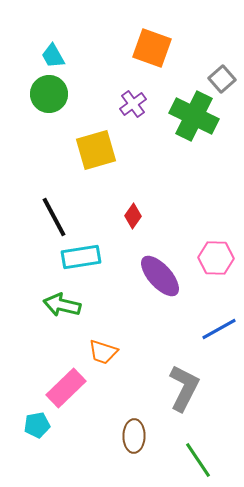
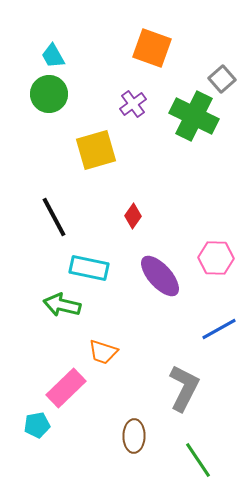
cyan rectangle: moved 8 px right, 11 px down; rotated 21 degrees clockwise
